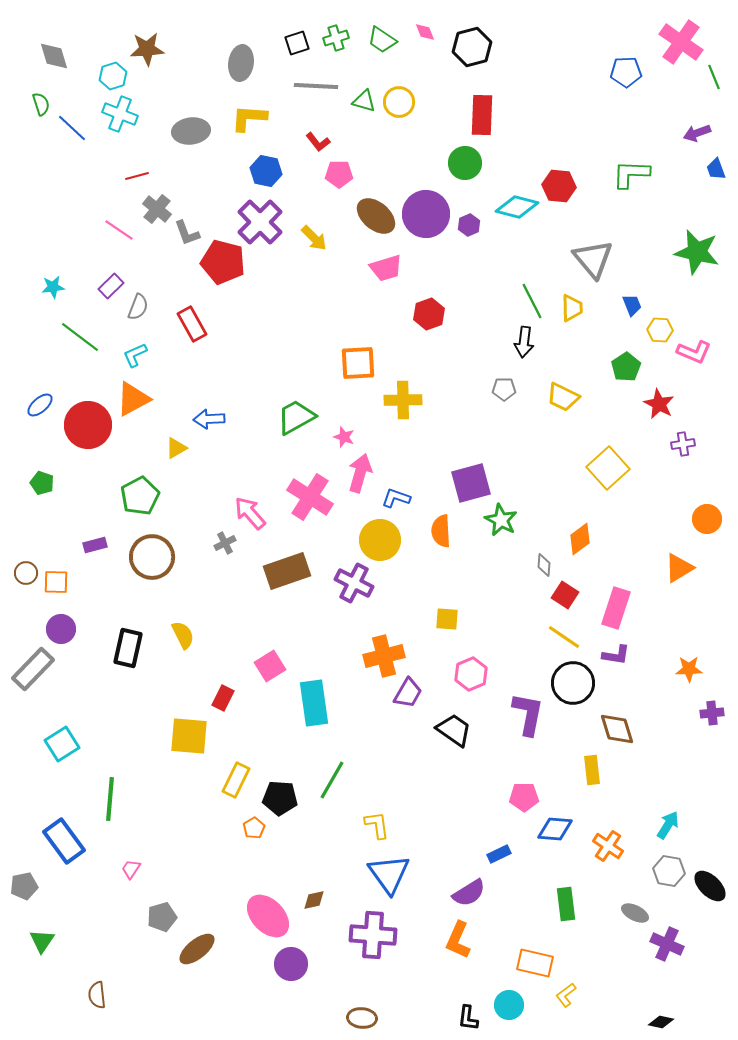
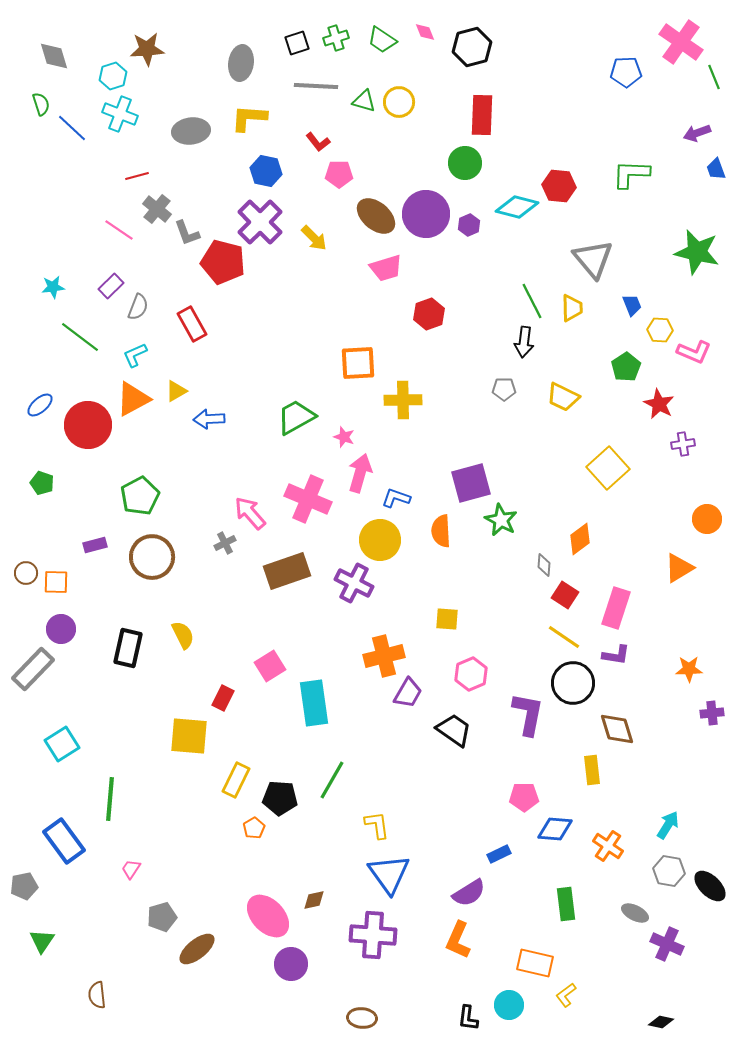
yellow triangle at (176, 448): moved 57 px up
pink cross at (310, 497): moved 2 px left, 2 px down; rotated 9 degrees counterclockwise
